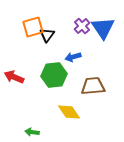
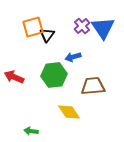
green arrow: moved 1 px left, 1 px up
